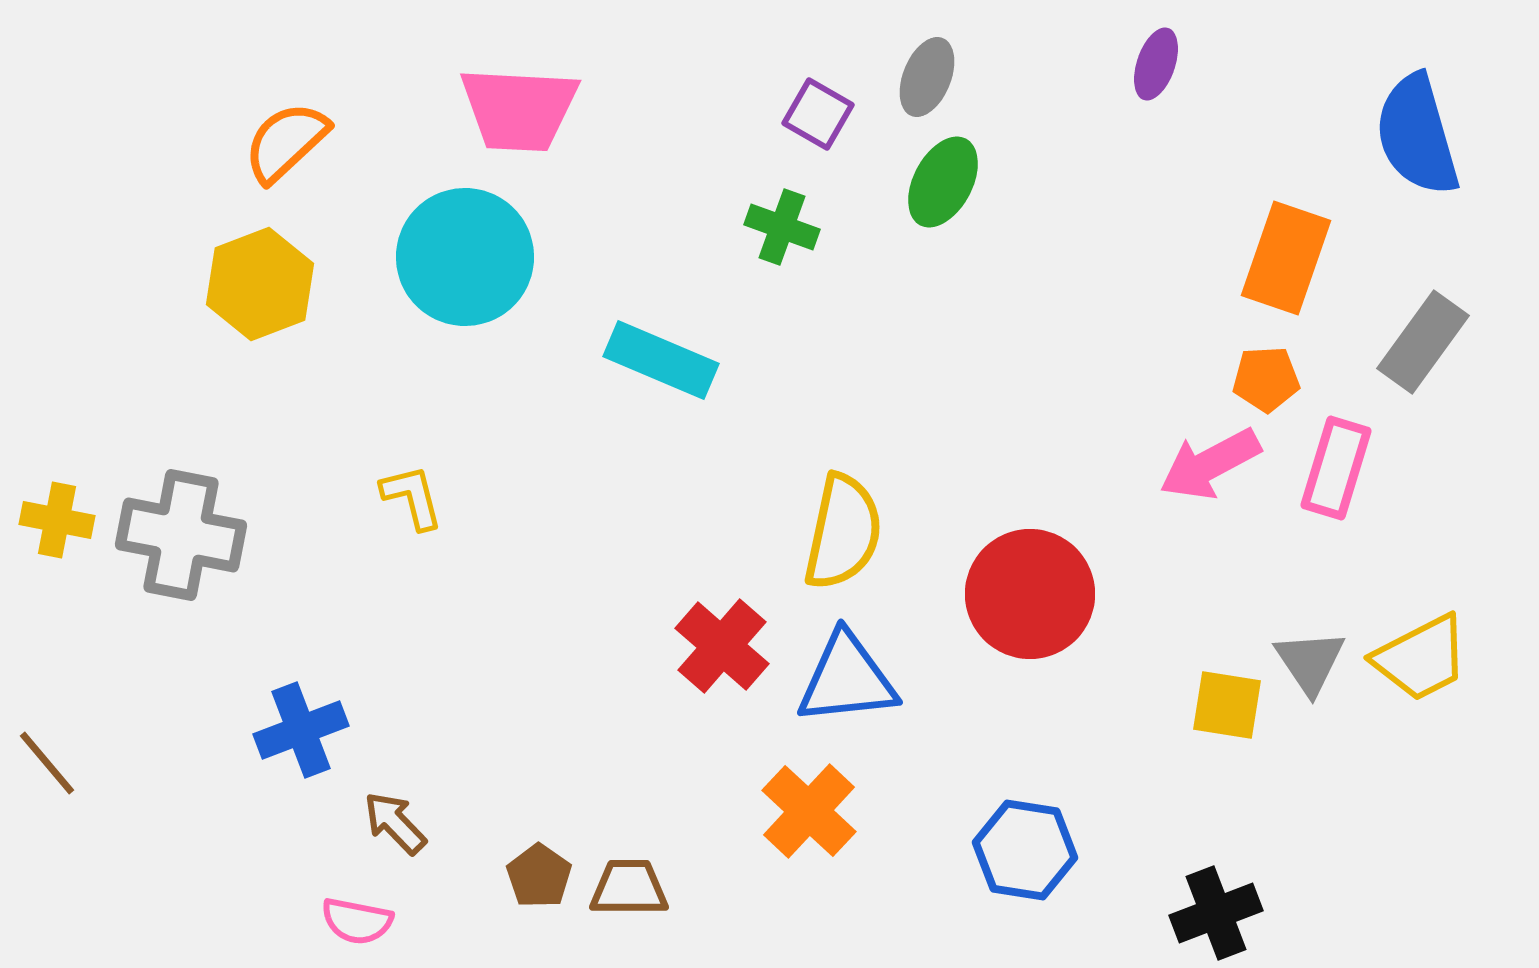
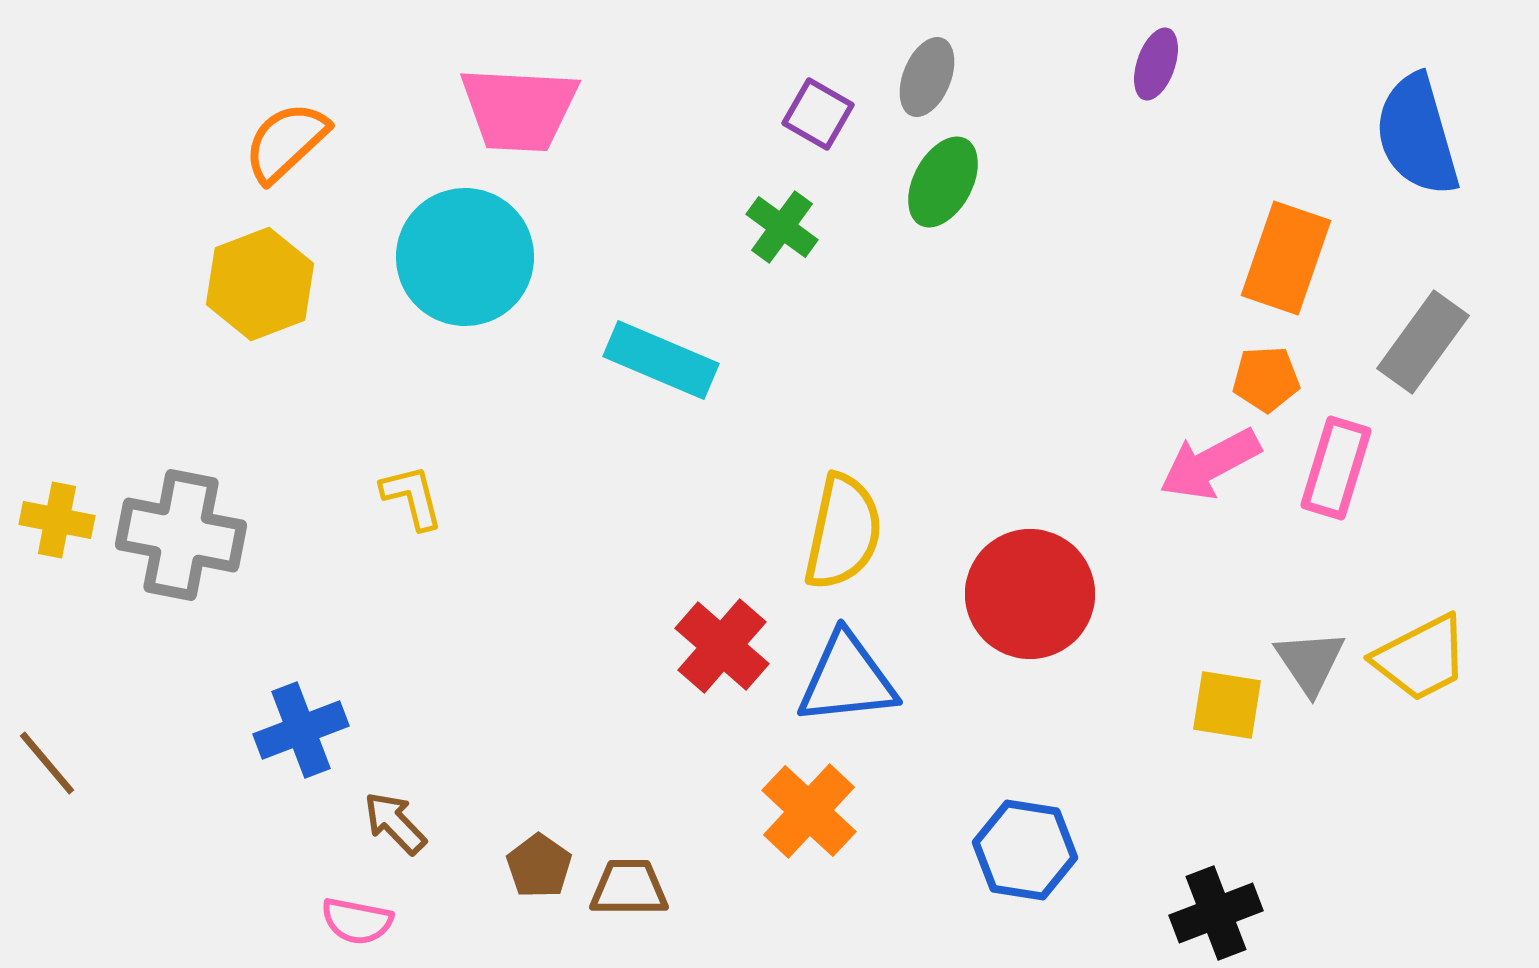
green cross: rotated 16 degrees clockwise
brown pentagon: moved 10 px up
